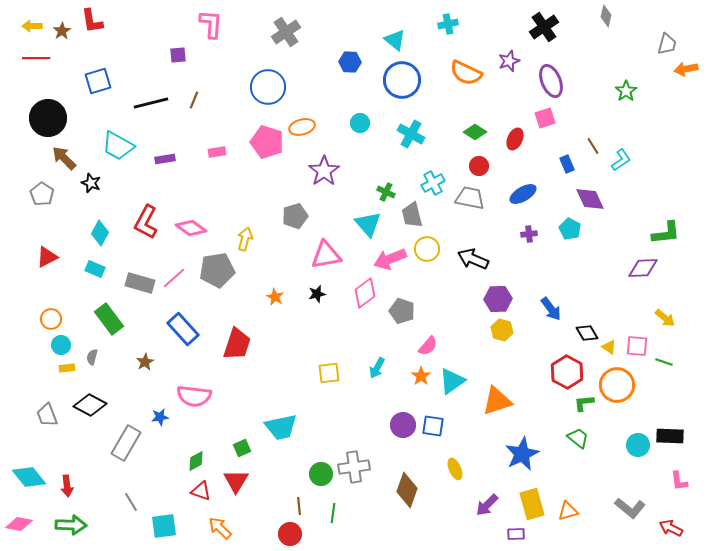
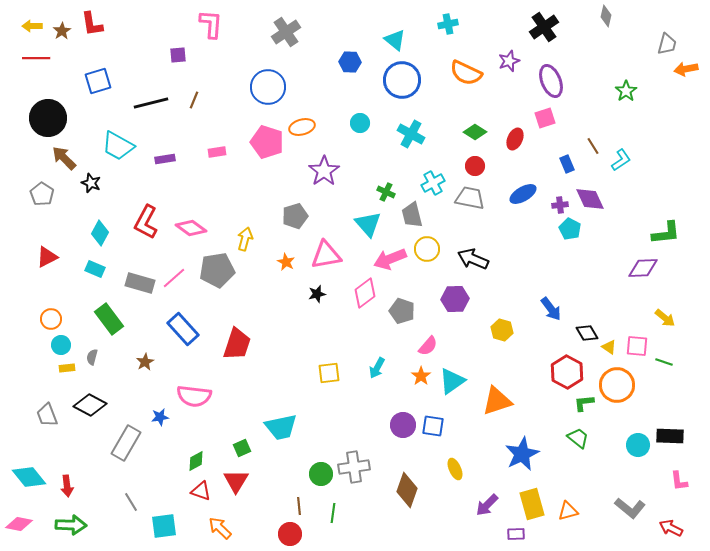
red L-shape at (92, 21): moved 3 px down
red circle at (479, 166): moved 4 px left
purple cross at (529, 234): moved 31 px right, 29 px up
orange star at (275, 297): moved 11 px right, 35 px up
purple hexagon at (498, 299): moved 43 px left
